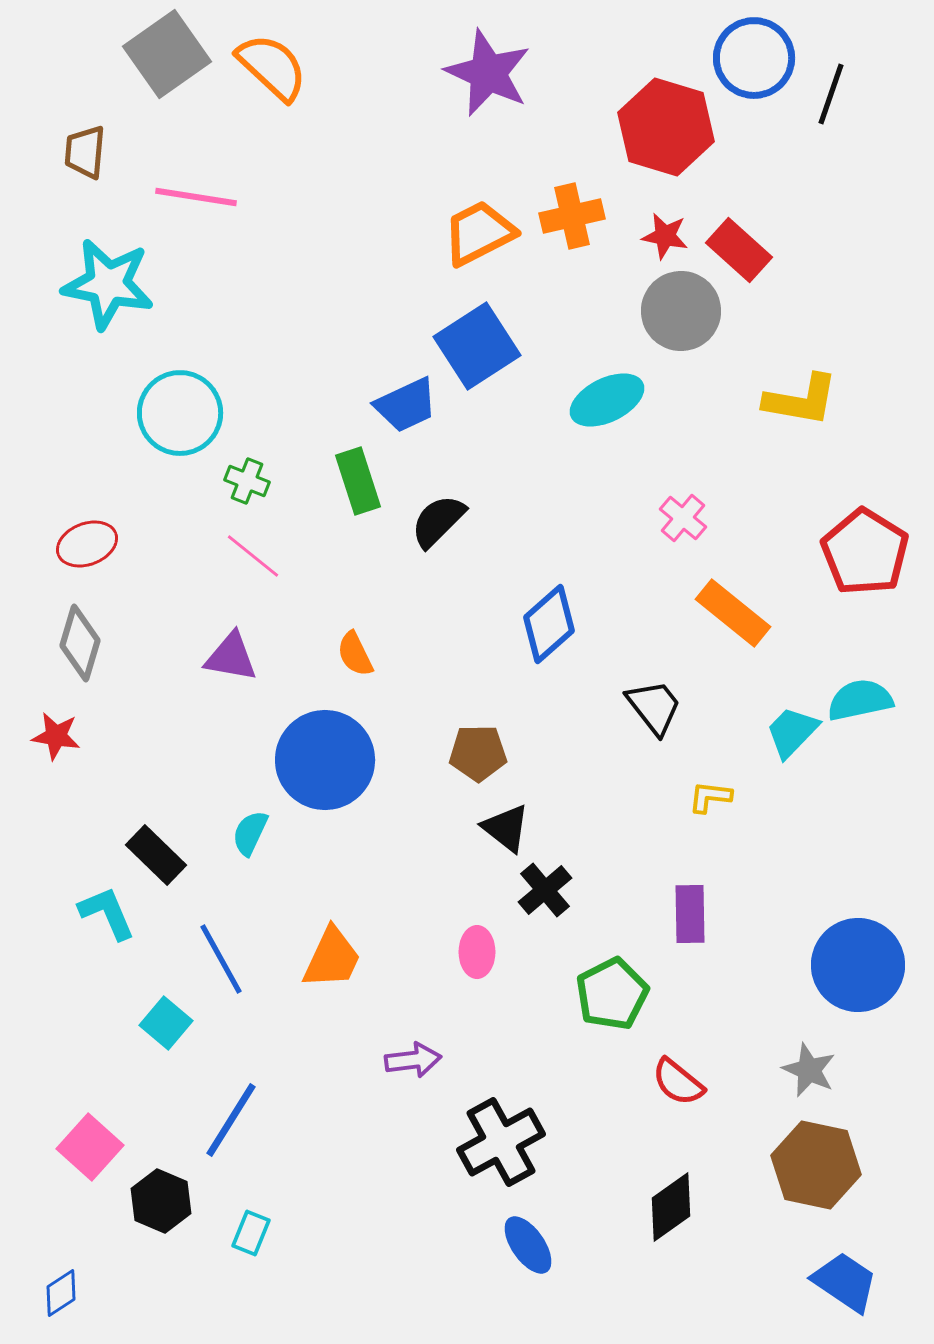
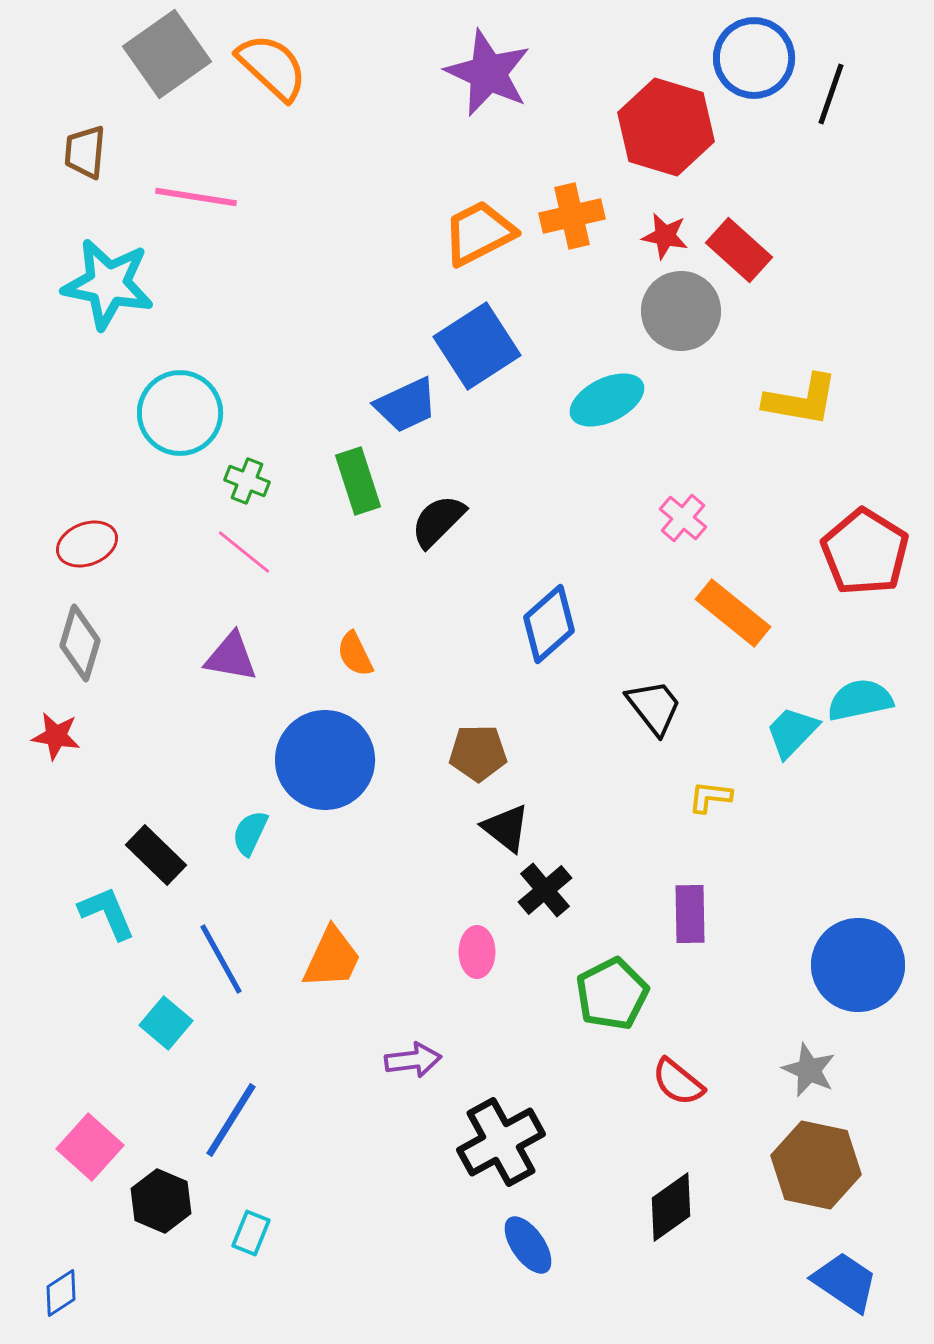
pink line at (253, 556): moved 9 px left, 4 px up
